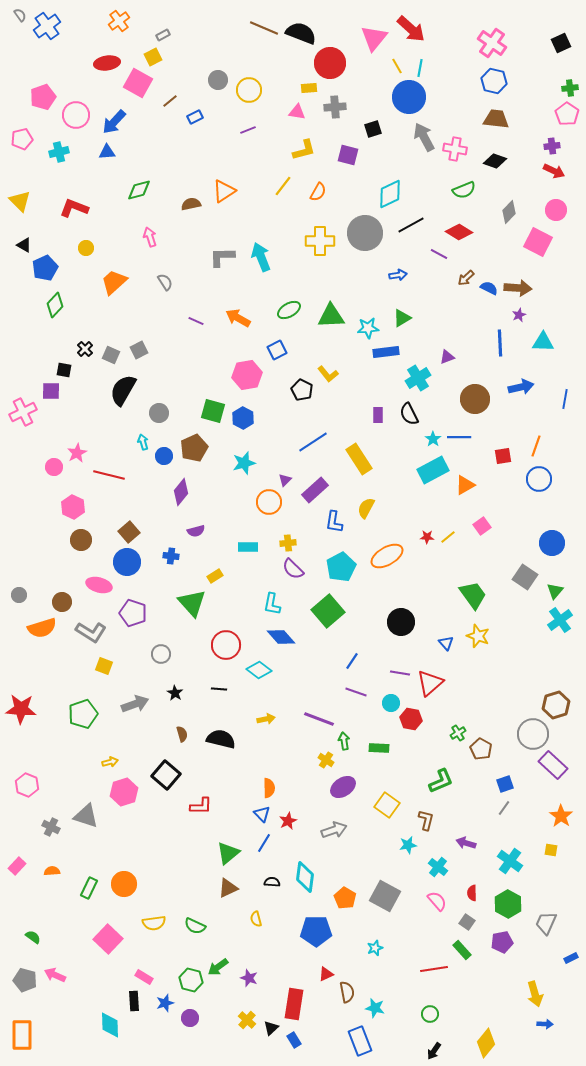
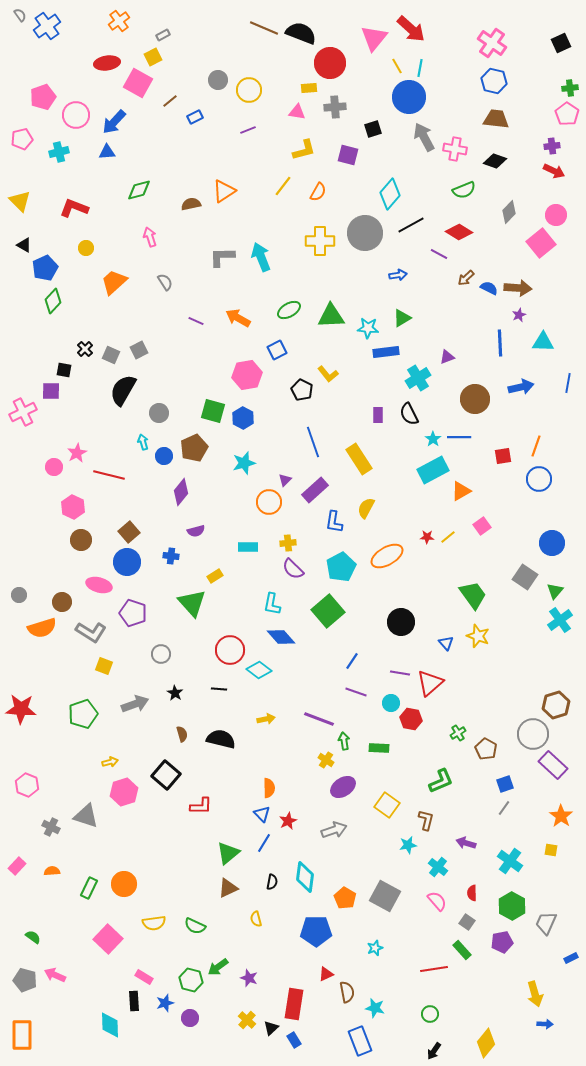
cyan diamond at (390, 194): rotated 24 degrees counterclockwise
pink circle at (556, 210): moved 5 px down
pink square at (538, 242): moved 3 px right, 1 px down; rotated 24 degrees clockwise
green diamond at (55, 305): moved 2 px left, 4 px up
cyan star at (368, 328): rotated 10 degrees clockwise
blue line at (565, 399): moved 3 px right, 16 px up
blue line at (313, 442): rotated 76 degrees counterclockwise
orange triangle at (465, 485): moved 4 px left, 6 px down
red circle at (226, 645): moved 4 px right, 5 px down
brown pentagon at (481, 749): moved 5 px right
black semicircle at (272, 882): rotated 98 degrees clockwise
green hexagon at (508, 904): moved 4 px right, 2 px down
